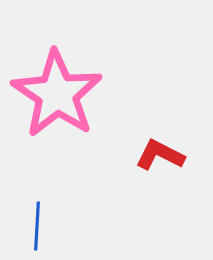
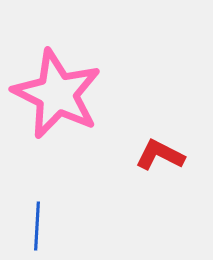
pink star: rotated 8 degrees counterclockwise
